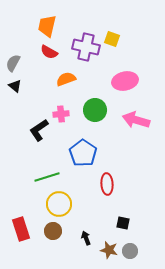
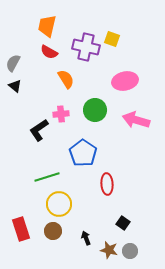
orange semicircle: rotated 78 degrees clockwise
black square: rotated 24 degrees clockwise
